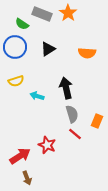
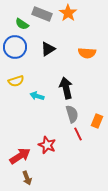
red line: moved 3 px right; rotated 24 degrees clockwise
